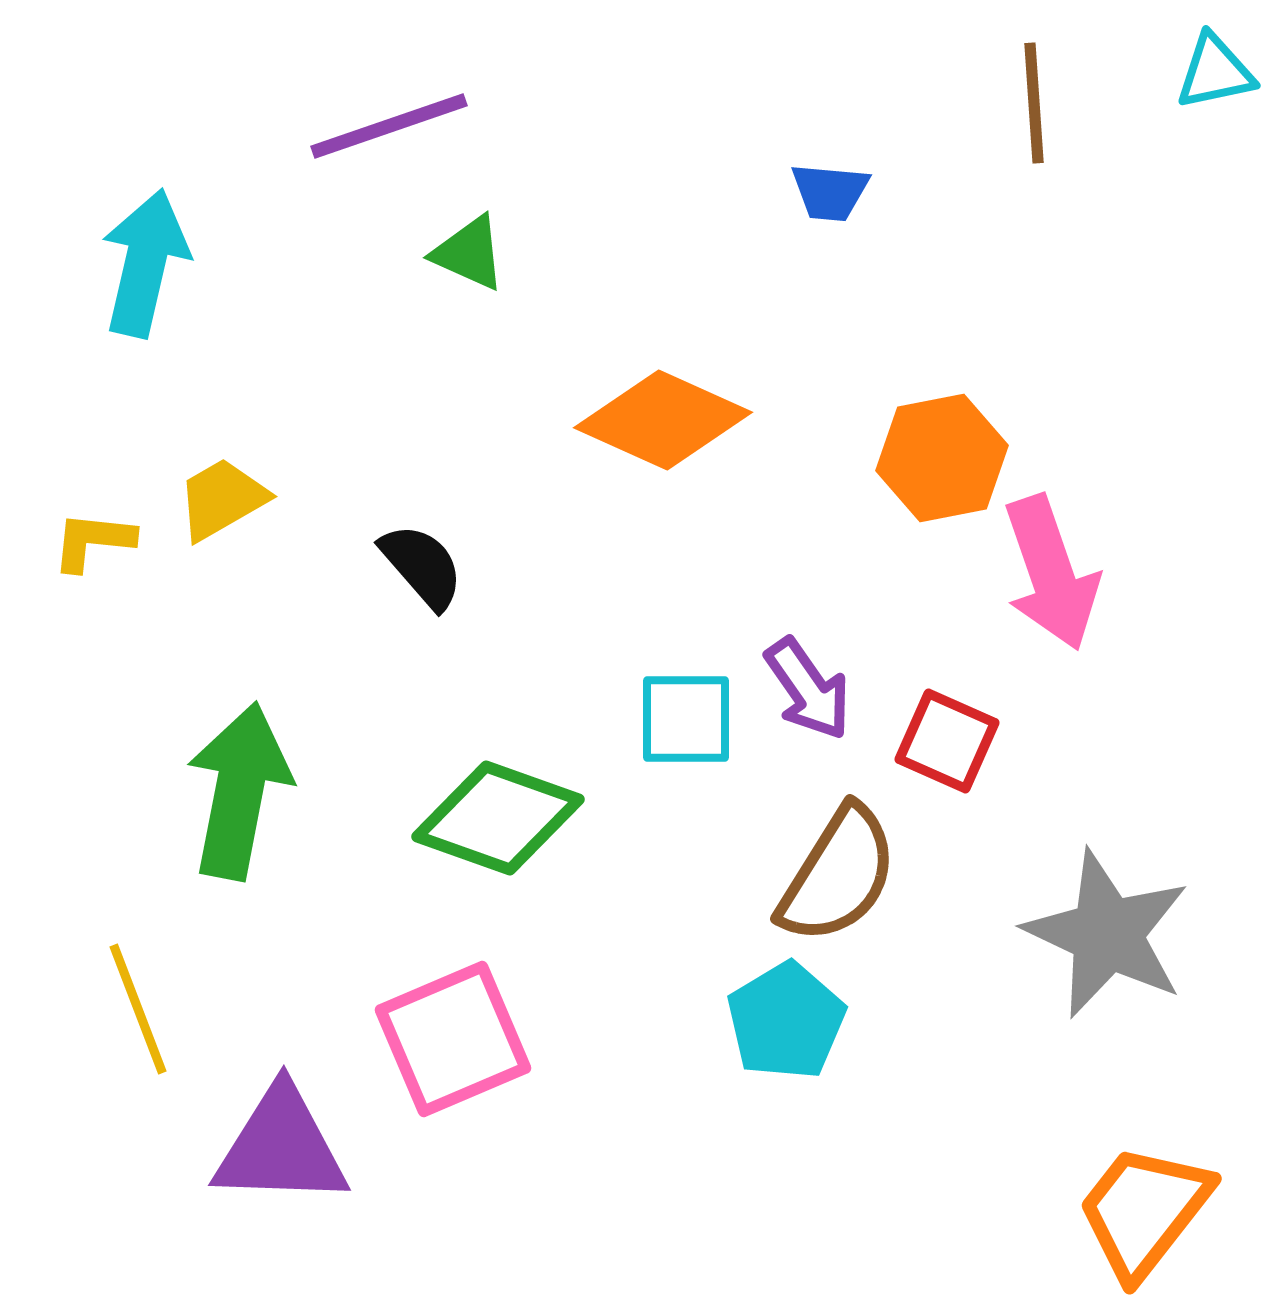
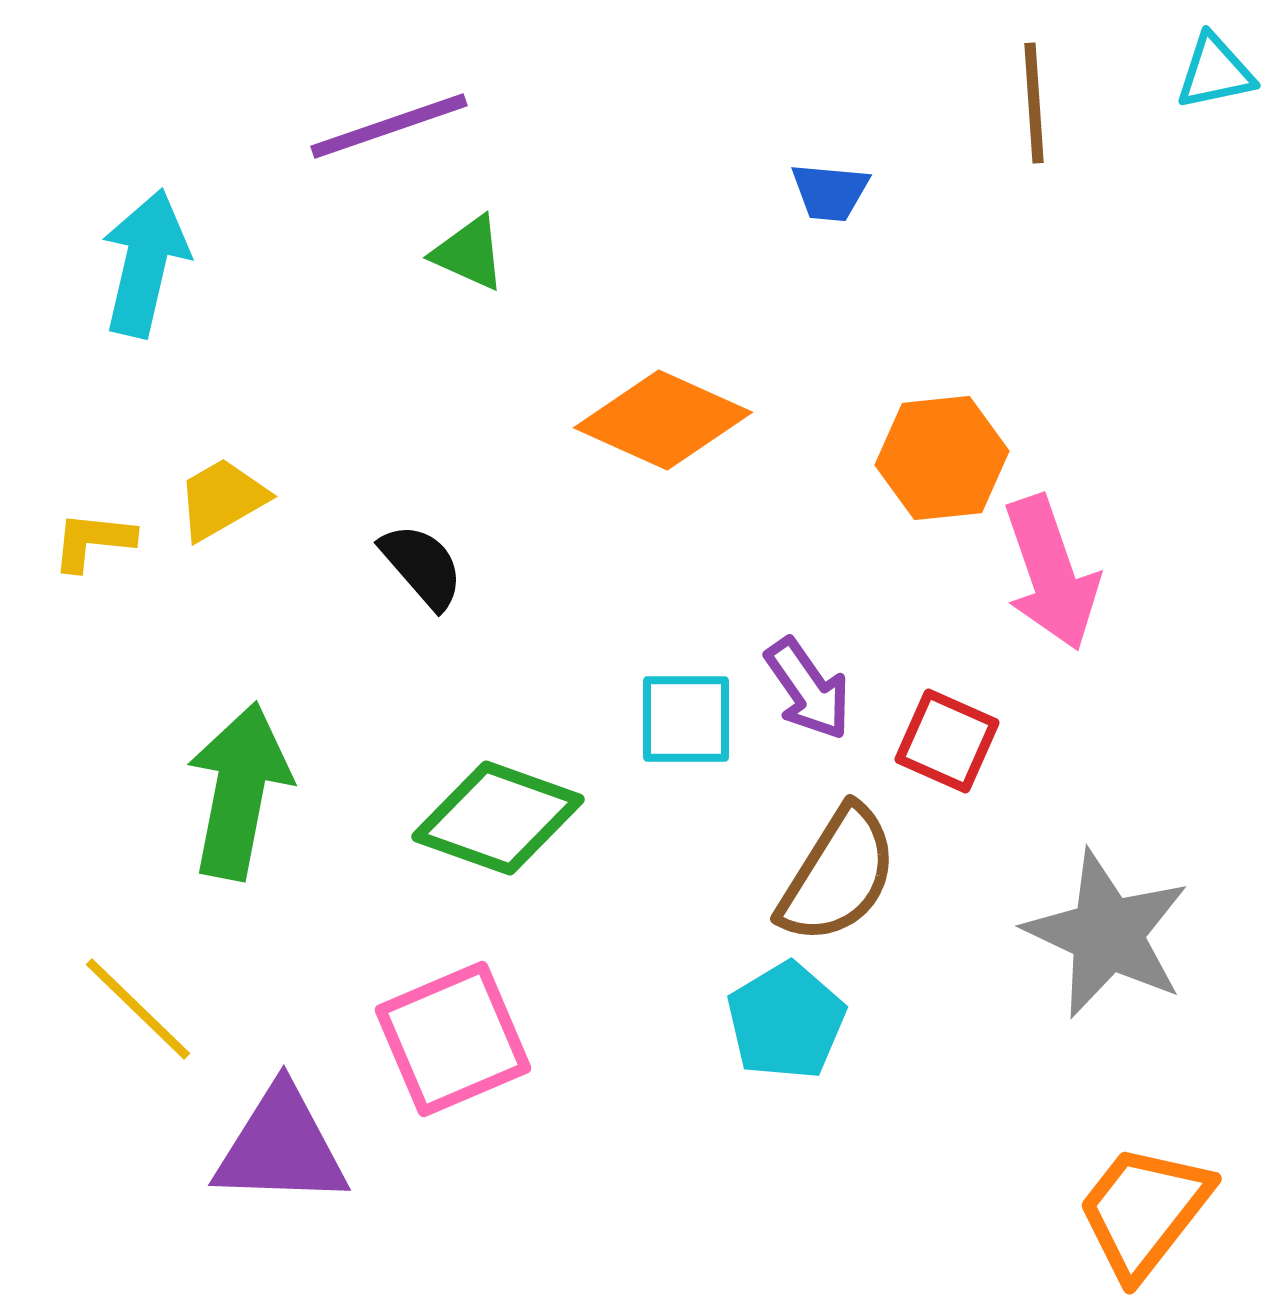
orange hexagon: rotated 5 degrees clockwise
yellow line: rotated 25 degrees counterclockwise
